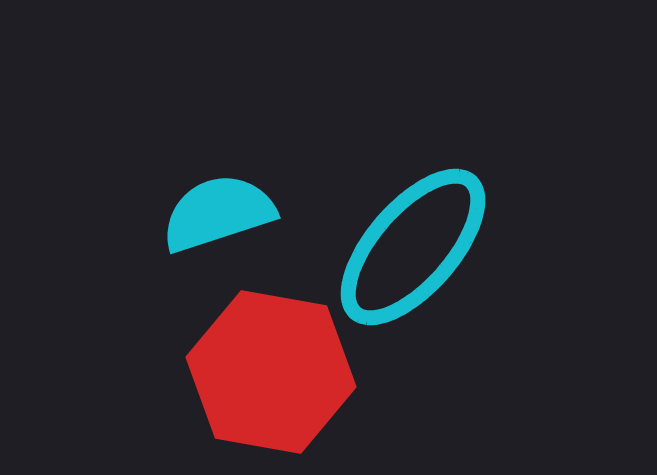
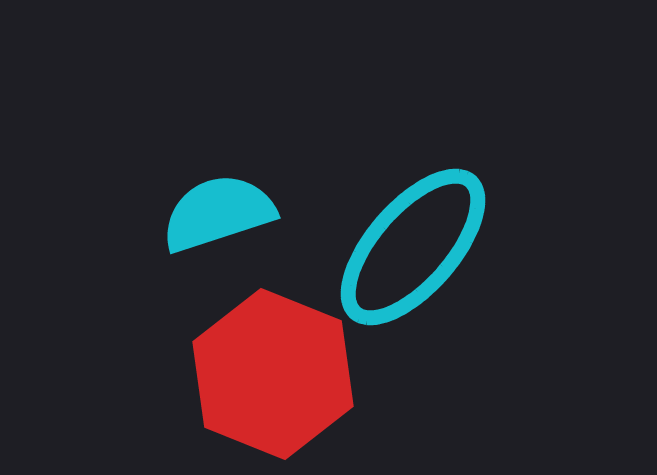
red hexagon: moved 2 px right, 2 px down; rotated 12 degrees clockwise
